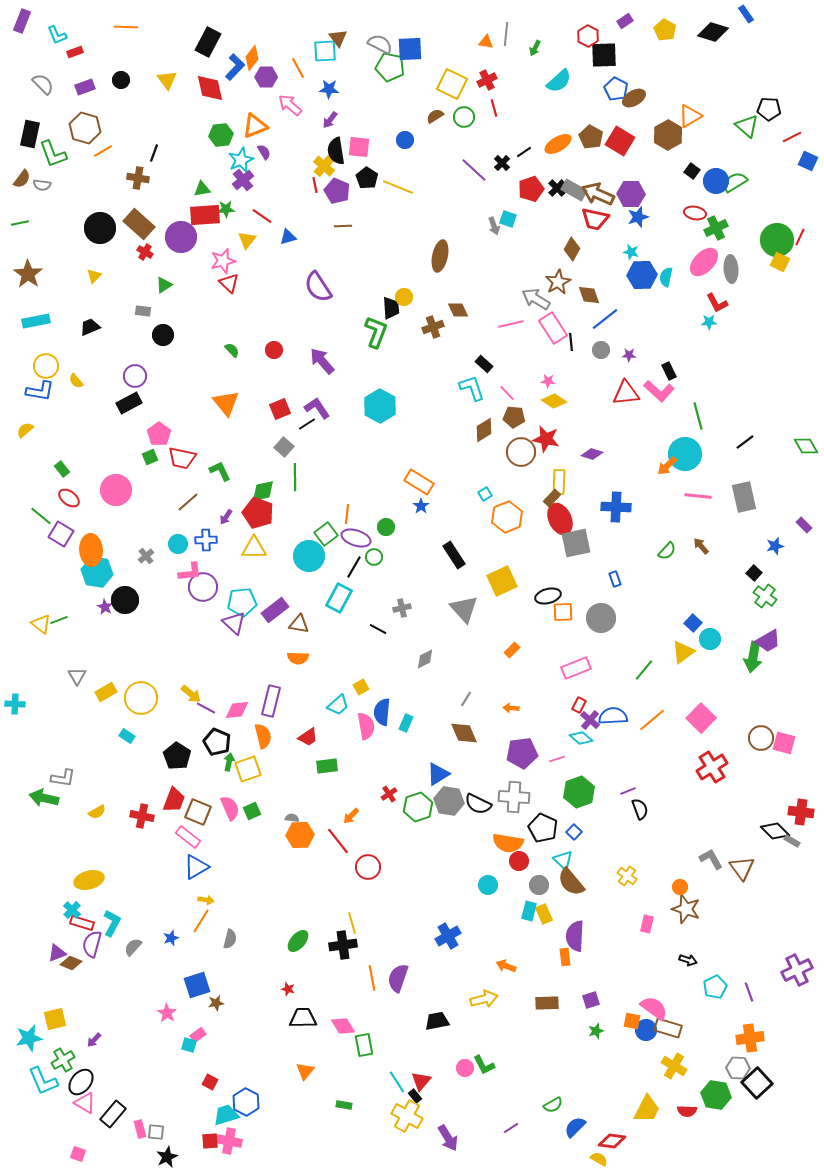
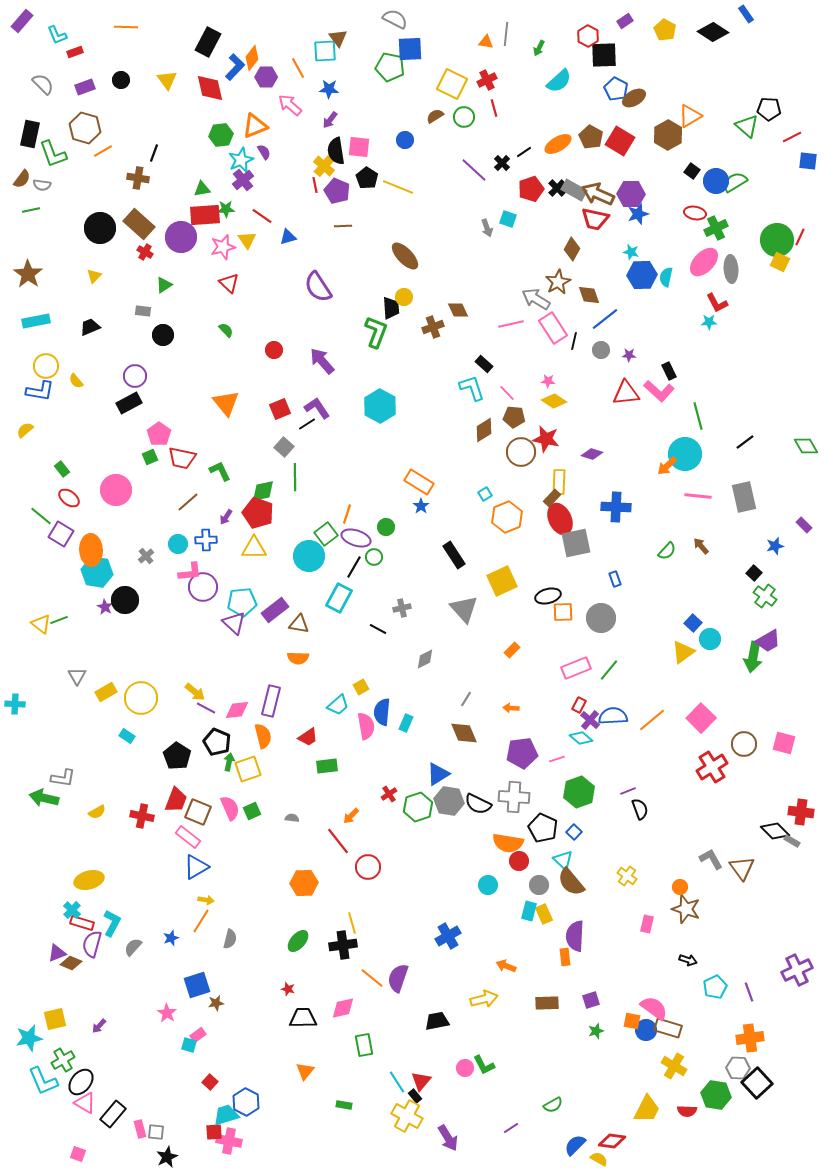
purple rectangle at (22, 21): rotated 20 degrees clockwise
black diamond at (713, 32): rotated 16 degrees clockwise
gray semicircle at (380, 44): moved 15 px right, 25 px up
green arrow at (535, 48): moved 4 px right
blue square at (808, 161): rotated 18 degrees counterclockwise
blue star at (638, 217): moved 3 px up
green line at (20, 223): moved 11 px right, 13 px up
gray arrow at (494, 226): moved 7 px left, 2 px down
yellow triangle at (247, 240): rotated 12 degrees counterclockwise
brown ellipse at (440, 256): moved 35 px left; rotated 56 degrees counterclockwise
pink star at (223, 261): moved 14 px up
black line at (571, 342): moved 3 px right, 1 px up; rotated 18 degrees clockwise
green semicircle at (232, 350): moved 6 px left, 20 px up
orange line at (347, 514): rotated 12 degrees clockwise
green line at (644, 670): moved 35 px left
yellow arrow at (191, 694): moved 4 px right, 2 px up
brown circle at (761, 738): moved 17 px left, 6 px down
red trapezoid at (174, 800): moved 2 px right
orange hexagon at (300, 835): moved 4 px right, 48 px down
orange line at (372, 978): rotated 40 degrees counterclockwise
pink diamond at (343, 1026): moved 18 px up; rotated 70 degrees counterclockwise
purple arrow at (94, 1040): moved 5 px right, 14 px up
red square at (210, 1082): rotated 14 degrees clockwise
blue semicircle at (575, 1127): moved 18 px down
red square at (210, 1141): moved 4 px right, 9 px up
